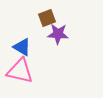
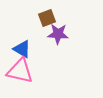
blue triangle: moved 2 px down
